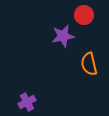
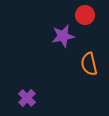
red circle: moved 1 px right
purple cross: moved 4 px up; rotated 18 degrees counterclockwise
